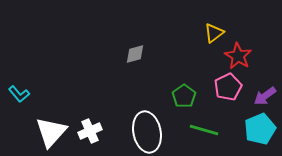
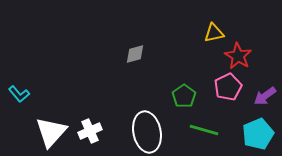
yellow triangle: rotated 25 degrees clockwise
cyan pentagon: moved 2 px left, 5 px down
